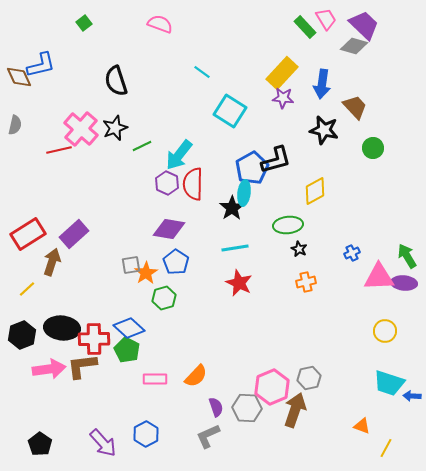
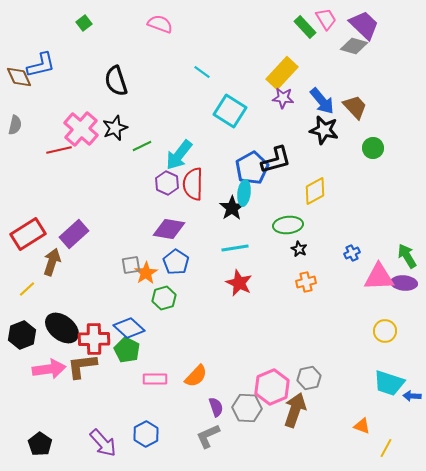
blue arrow at (322, 84): moved 17 px down; rotated 48 degrees counterclockwise
black ellipse at (62, 328): rotated 32 degrees clockwise
